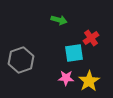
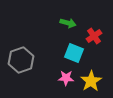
green arrow: moved 9 px right, 3 px down
red cross: moved 3 px right, 2 px up
cyan square: rotated 30 degrees clockwise
yellow star: moved 2 px right
